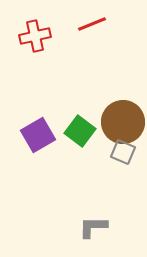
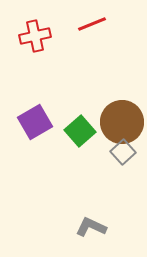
brown circle: moved 1 px left
green square: rotated 12 degrees clockwise
purple square: moved 3 px left, 13 px up
gray square: rotated 25 degrees clockwise
gray L-shape: moved 2 px left; rotated 24 degrees clockwise
